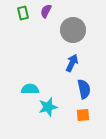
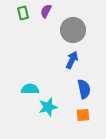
blue arrow: moved 3 px up
